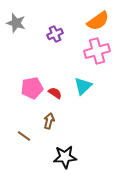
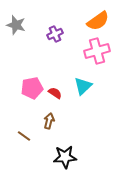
gray star: moved 2 px down
